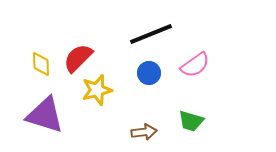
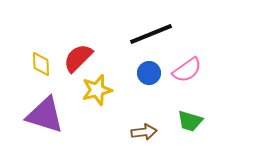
pink semicircle: moved 8 px left, 5 px down
green trapezoid: moved 1 px left
